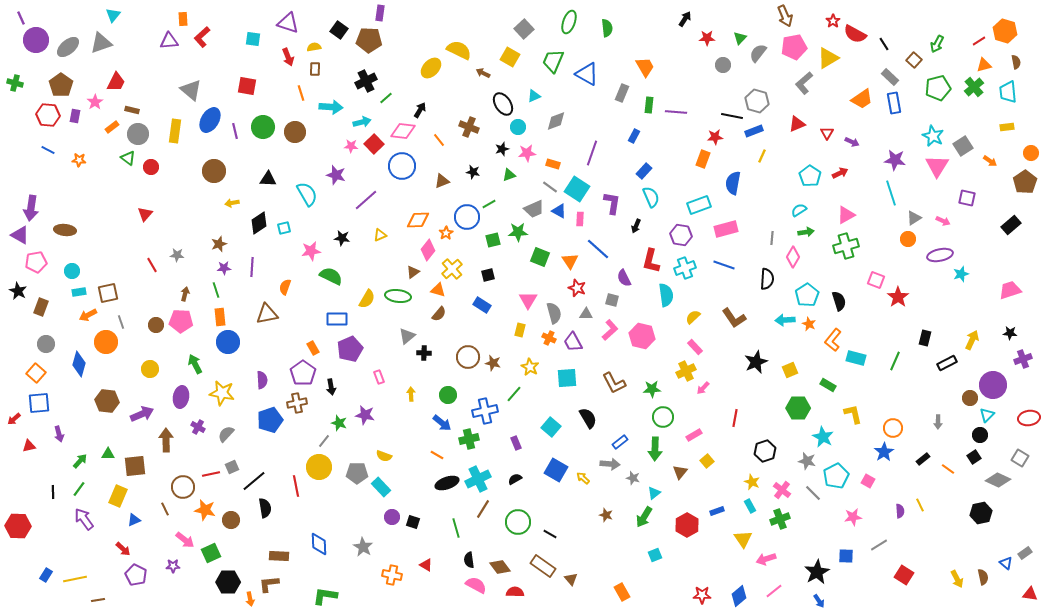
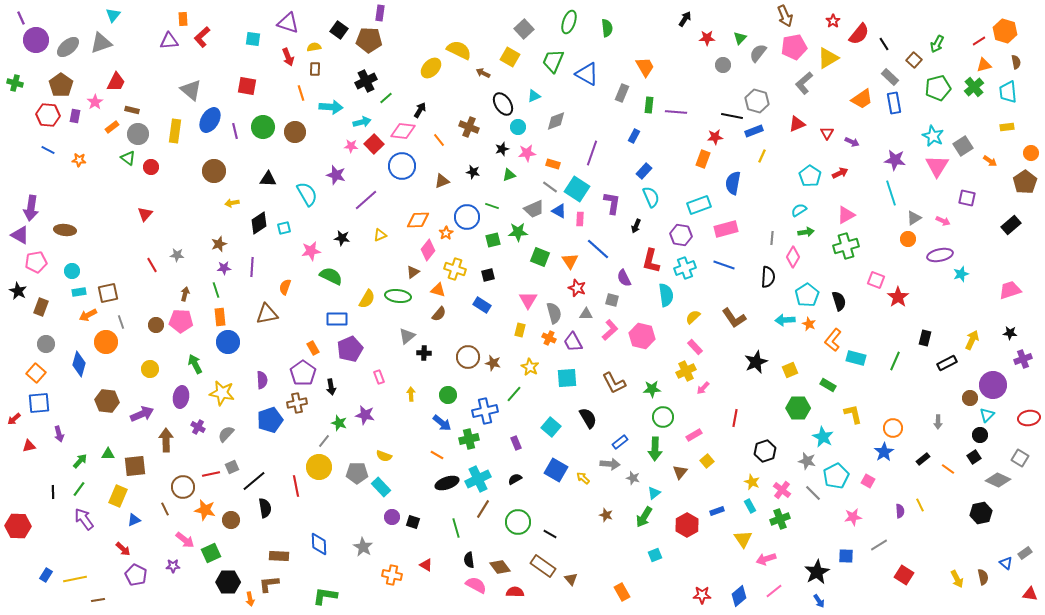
red semicircle at (855, 34): moved 4 px right; rotated 80 degrees counterclockwise
green line at (489, 204): moved 3 px right, 2 px down; rotated 48 degrees clockwise
yellow cross at (452, 269): moved 3 px right; rotated 30 degrees counterclockwise
black semicircle at (767, 279): moved 1 px right, 2 px up
